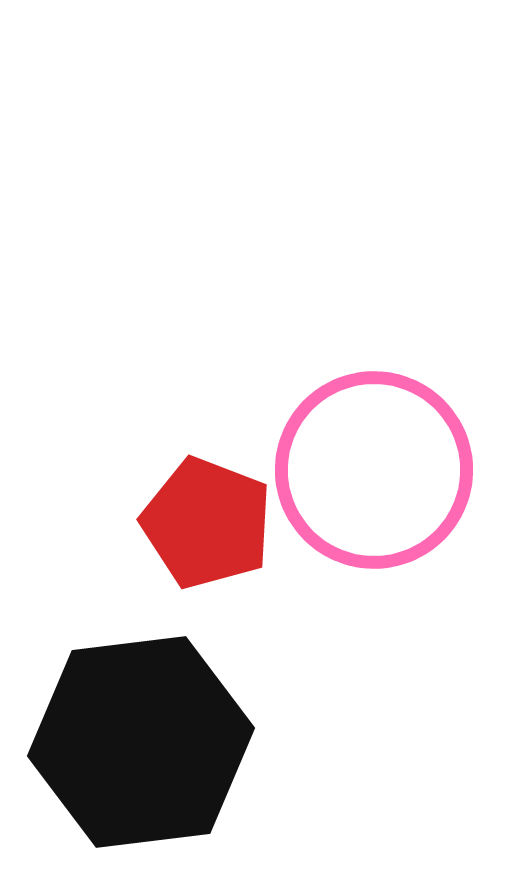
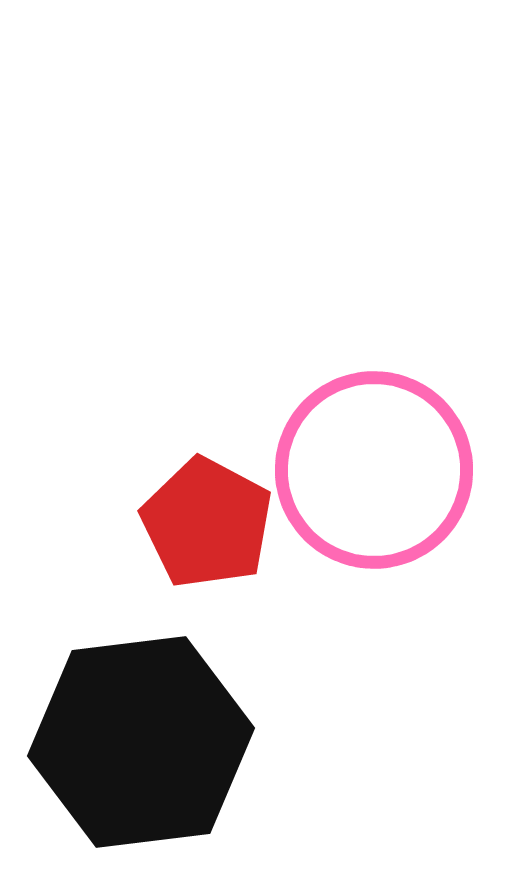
red pentagon: rotated 7 degrees clockwise
